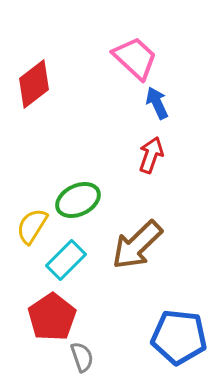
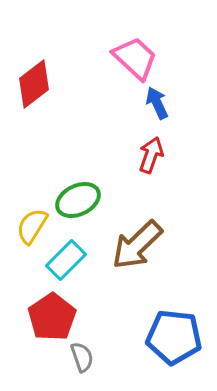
blue pentagon: moved 5 px left
